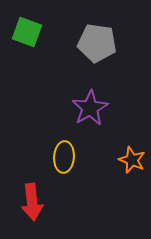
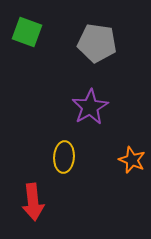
purple star: moved 1 px up
red arrow: moved 1 px right
